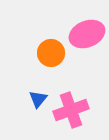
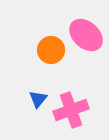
pink ellipse: moved 1 px left, 1 px down; rotated 64 degrees clockwise
orange circle: moved 3 px up
